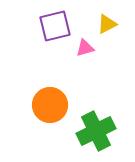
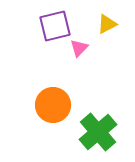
pink triangle: moved 6 px left; rotated 30 degrees counterclockwise
orange circle: moved 3 px right
green cross: moved 2 px right, 1 px down; rotated 15 degrees counterclockwise
